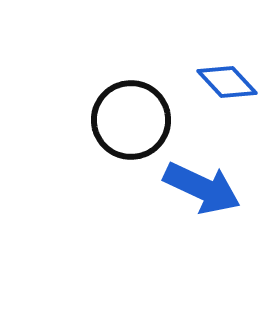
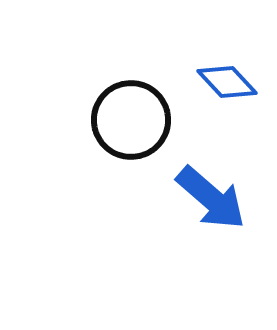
blue arrow: moved 9 px right, 10 px down; rotated 16 degrees clockwise
